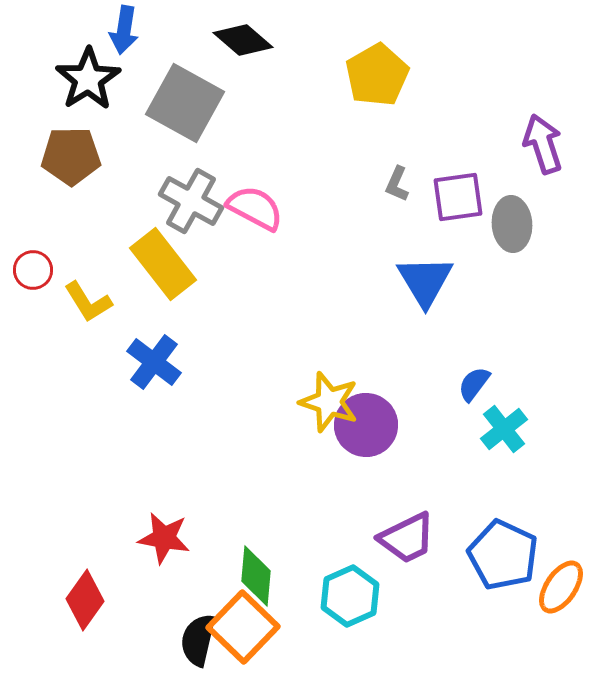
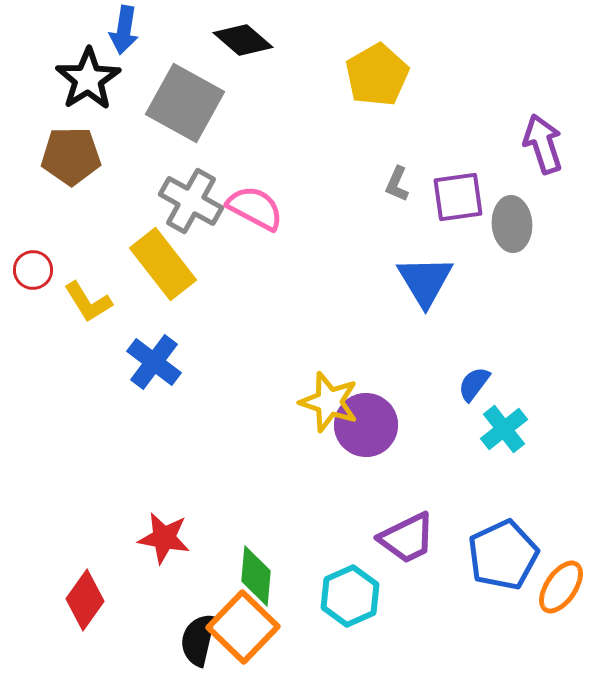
blue pentagon: rotated 22 degrees clockwise
